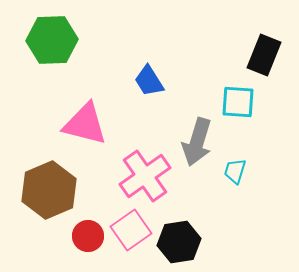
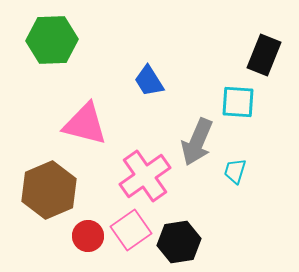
gray arrow: rotated 6 degrees clockwise
